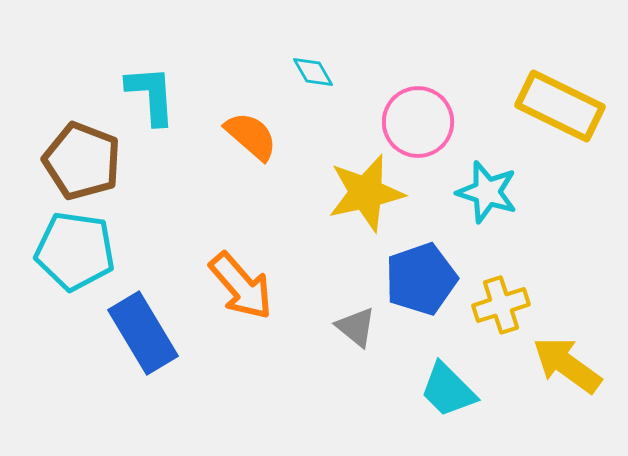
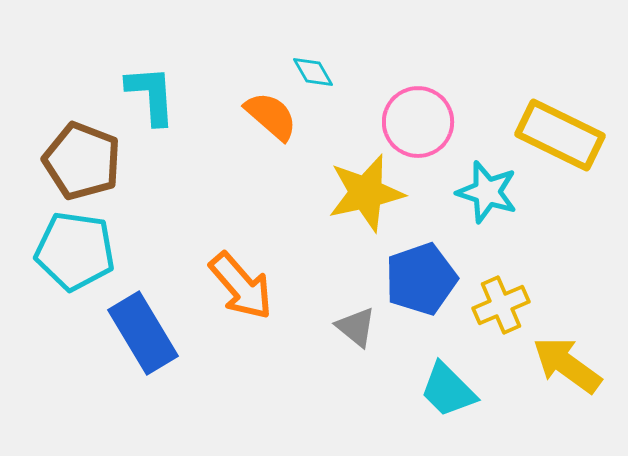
yellow rectangle: moved 29 px down
orange semicircle: moved 20 px right, 20 px up
yellow cross: rotated 6 degrees counterclockwise
